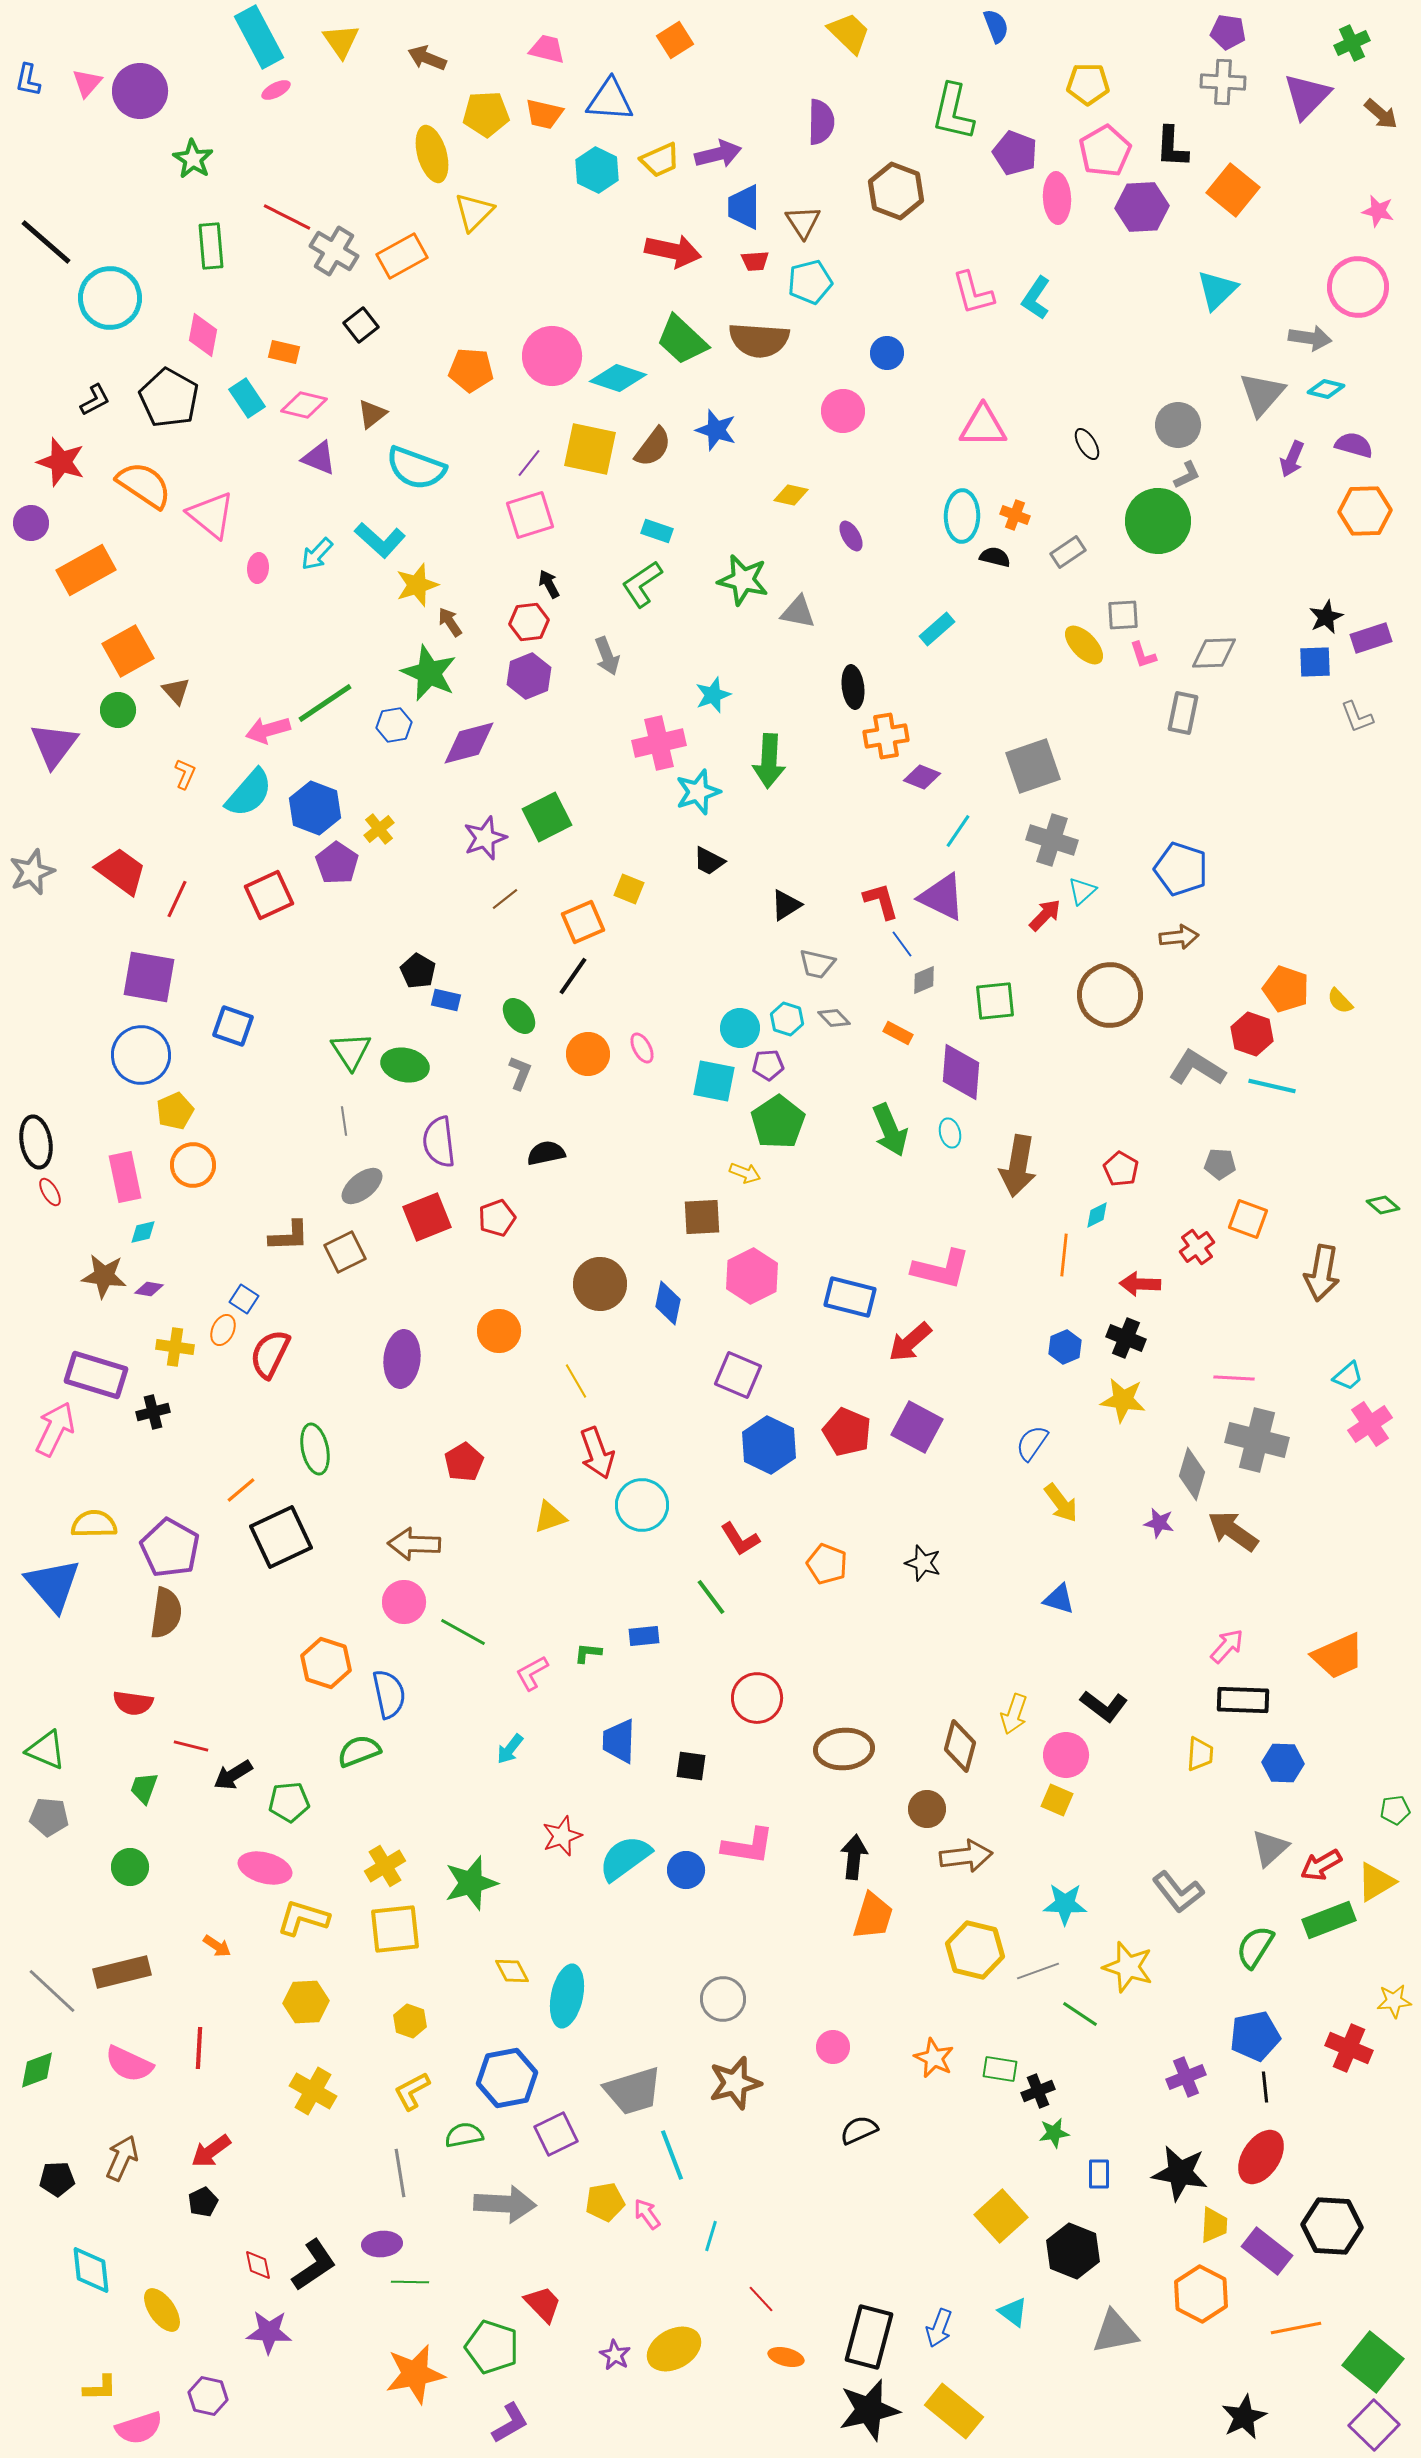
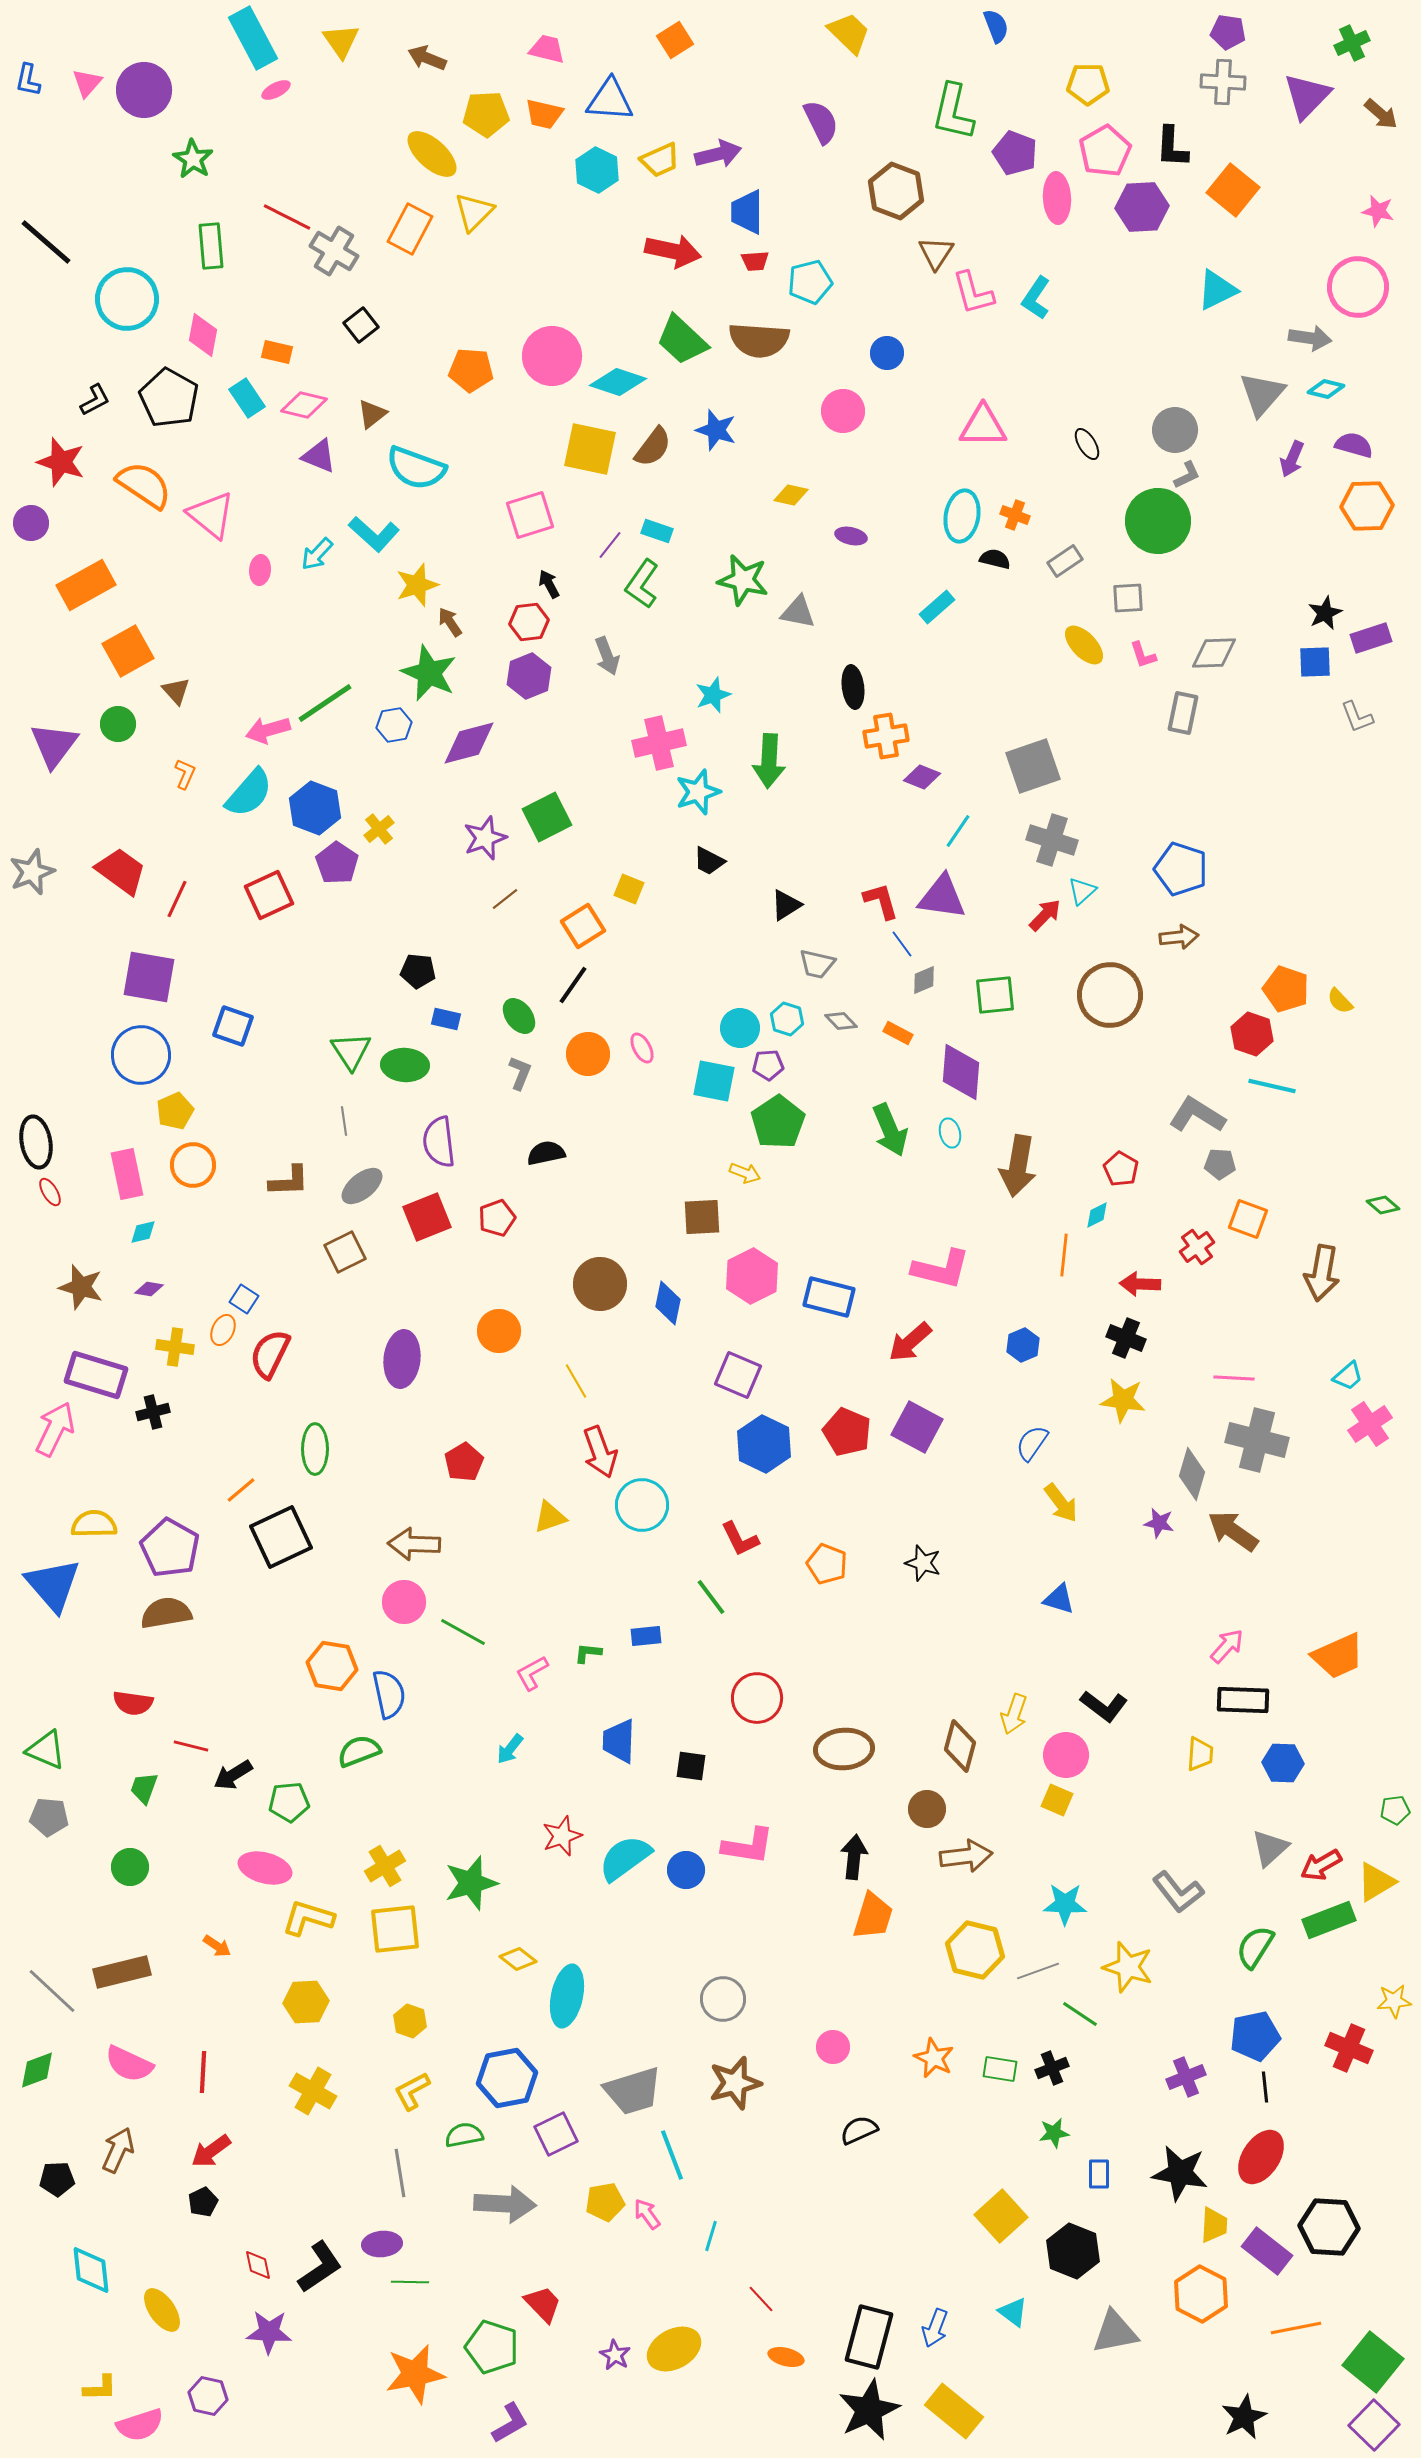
cyan rectangle at (259, 37): moved 6 px left, 1 px down
purple circle at (140, 91): moved 4 px right, 1 px up
purple semicircle at (821, 122): rotated 27 degrees counterclockwise
yellow ellipse at (432, 154): rotated 32 degrees counterclockwise
blue trapezoid at (744, 207): moved 3 px right, 5 px down
brown triangle at (803, 222): moved 133 px right, 31 px down; rotated 6 degrees clockwise
orange rectangle at (402, 256): moved 8 px right, 27 px up; rotated 33 degrees counterclockwise
cyan triangle at (1217, 290): rotated 18 degrees clockwise
cyan circle at (110, 298): moved 17 px right, 1 px down
orange rectangle at (284, 352): moved 7 px left
cyan diamond at (618, 378): moved 4 px down
gray circle at (1178, 425): moved 3 px left, 5 px down
purple triangle at (319, 458): moved 2 px up
purple line at (529, 463): moved 81 px right, 82 px down
orange hexagon at (1365, 511): moved 2 px right, 5 px up
cyan ellipse at (962, 516): rotated 9 degrees clockwise
purple ellipse at (851, 536): rotated 48 degrees counterclockwise
cyan L-shape at (380, 540): moved 6 px left, 6 px up
gray rectangle at (1068, 552): moved 3 px left, 9 px down
black semicircle at (995, 557): moved 2 px down
pink ellipse at (258, 568): moved 2 px right, 2 px down
orange rectangle at (86, 570): moved 15 px down
green L-shape at (642, 584): rotated 21 degrees counterclockwise
gray square at (1123, 615): moved 5 px right, 17 px up
black star at (1326, 617): moved 1 px left, 4 px up
cyan rectangle at (937, 629): moved 22 px up
green circle at (118, 710): moved 14 px down
purple triangle at (942, 897): rotated 18 degrees counterclockwise
orange square at (583, 922): moved 4 px down; rotated 9 degrees counterclockwise
black pentagon at (418, 971): rotated 24 degrees counterclockwise
black line at (573, 976): moved 9 px down
blue rectangle at (446, 1000): moved 19 px down
green square at (995, 1001): moved 6 px up
gray diamond at (834, 1018): moved 7 px right, 3 px down
green ellipse at (405, 1065): rotated 9 degrees counterclockwise
gray L-shape at (1197, 1068): moved 47 px down
pink rectangle at (125, 1177): moved 2 px right, 3 px up
brown L-shape at (289, 1236): moved 55 px up
brown star at (104, 1276): moved 23 px left, 11 px down; rotated 9 degrees clockwise
blue rectangle at (850, 1297): moved 21 px left
blue hexagon at (1065, 1347): moved 42 px left, 2 px up
blue hexagon at (769, 1445): moved 5 px left, 1 px up
green ellipse at (315, 1449): rotated 12 degrees clockwise
red arrow at (597, 1453): moved 3 px right, 1 px up
red L-shape at (740, 1539): rotated 6 degrees clockwise
brown semicircle at (166, 1613): rotated 108 degrees counterclockwise
blue rectangle at (644, 1636): moved 2 px right
orange hexagon at (326, 1663): moved 6 px right, 3 px down; rotated 9 degrees counterclockwise
yellow L-shape at (303, 1918): moved 5 px right
yellow diamond at (512, 1971): moved 6 px right, 12 px up; rotated 24 degrees counterclockwise
red line at (199, 2048): moved 4 px right, 24 px down
black cross at (1038, 2091): moved 14 px right, 23 px up
brown arrow at (122, 2158): moved 4 px left, 8 px up
black hexagon at (1332, 2226): moved 3 px left, 1 px down
black L-shape at (314, 2265): moved 6 px right, 2 px down
blue arrow at (939, 2328): moved 4 px left
black star at (869, 2410): rotated 12 degrees counterclockwise
pink semicircle at (139, 2428): moved 1 px right, 3 px up
